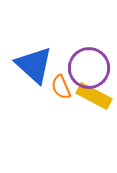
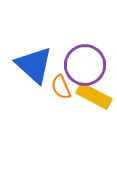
purple circle: moved 4 px left, 3 px up
